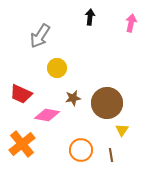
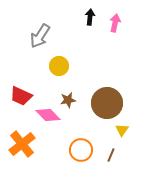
pink arrow: moved 16 px left
yellow circle: moved 2 px right, 2 px up
red trapezoid: moved 2 px down
brown star: moved 5 px left, 2 px down
pink diamond: moved 1 px right; rotated 35 degrees clockwise
brown line: rotated 32 degrees clockwise
